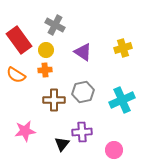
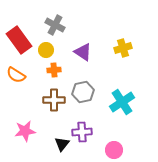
orange cross: moved 9 px right
cyan cross: moved 2 px down; rotated 10 degrees counterclockwise
